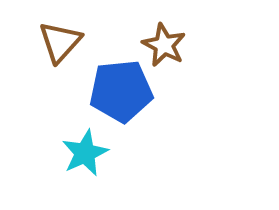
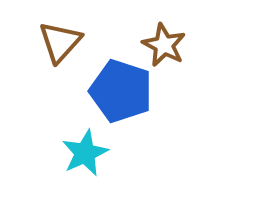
blue pentagon: rotated 24 degrees clockwise
